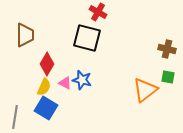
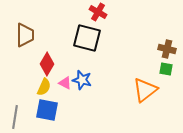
green square: moved 2 px left, 8 px up
blue square: moved 1 px right, 2 px down; rotated 20 degrees counterclockwise
